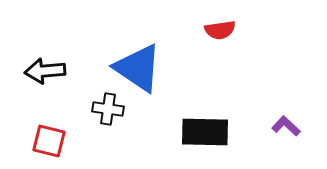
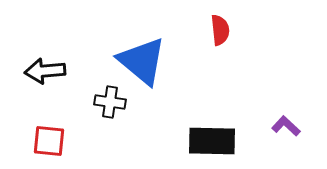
red semicircle: rotated 88 degrees counterclockwise
blue triangle: moved 4 px right, 7 px up; rotated 6 degrees clockwise
black cross: moved 2 px right, 7 px up
black rectangle: moved 7 px right, 9 px down
red square: rotated 8 degrees counterclockwise
